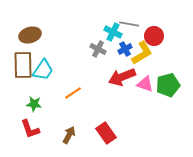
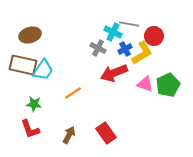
gray cross: moved 1 px up
brown rectangle: rotated 76 degrees counterclockwise
red arrow: moved 8 px left, 4 px up
green pentagon: rotated 10 degrees counterclockwise
